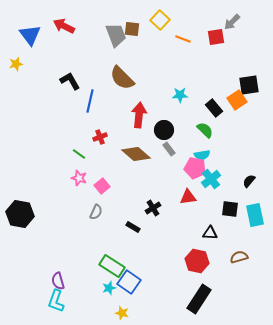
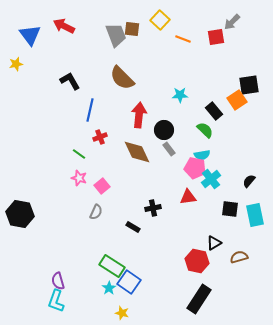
blue line at (90, 101): moved 9 px down
black rectangle at (214, 108): moved 3 px down
brown diamond at (136, 154): moved 1 px right, 2 px up; rotated 24 degrees clockwise
black cross at (153, 208): rotated 21 degrees clockwise
black triangle at (210, 233): moved 4 px right, 10 px down; rotated 35 degrees counterclockwise
cyan star at (109, 288): rotated 16 degrees counterclockwise
